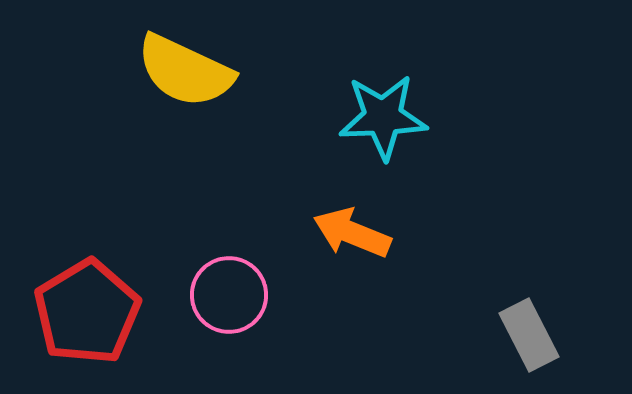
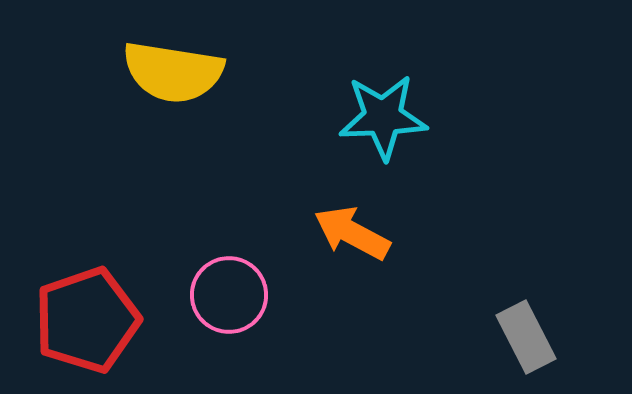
yellow semicircle: moved 12 px left, 1 px down; rotated 16 degrees counterclockwise
orange arrow: rotated 6 degrees clockwise
red pentagon: moved 8 px down; rotated 12 degrees clockwise
gray rectangle: moved 3 px left, 2 px down
